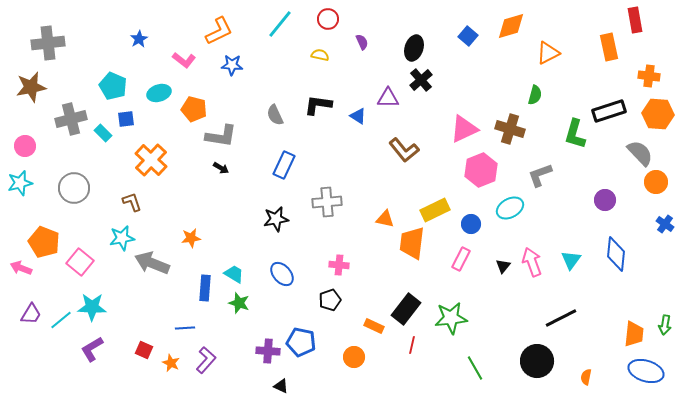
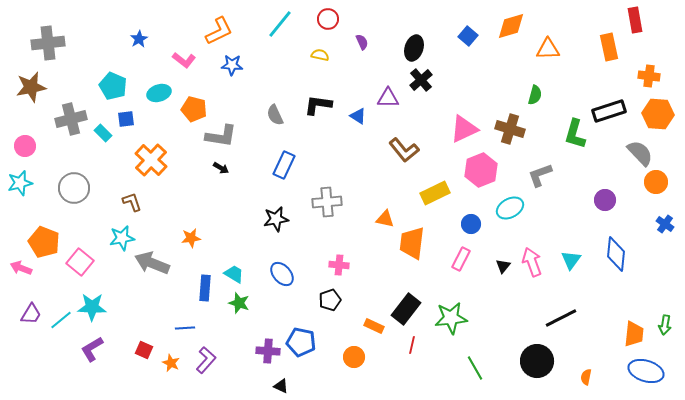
orange triangle at (548, 53): moved 4 px up; rotated 25 degrees clockwise
yellow rectangle at (435, 210): moved 17 px up
